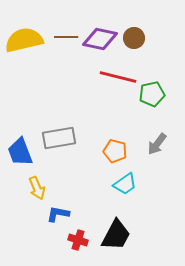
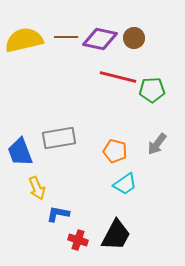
green pentagon: moved 4 px up; rotated 10 degrees clockwise
